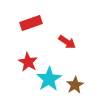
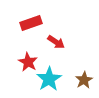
red arrow: moved 11 px left
brown star: moved 9 px right, 5 px up
